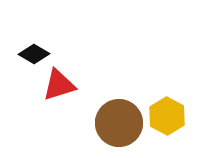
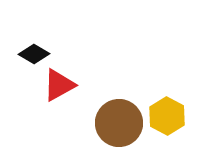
red triangle: rotated 12 degrees counterclockwise
